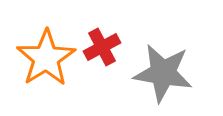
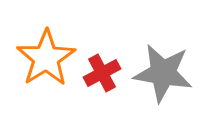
red cross: moved 26 px down
